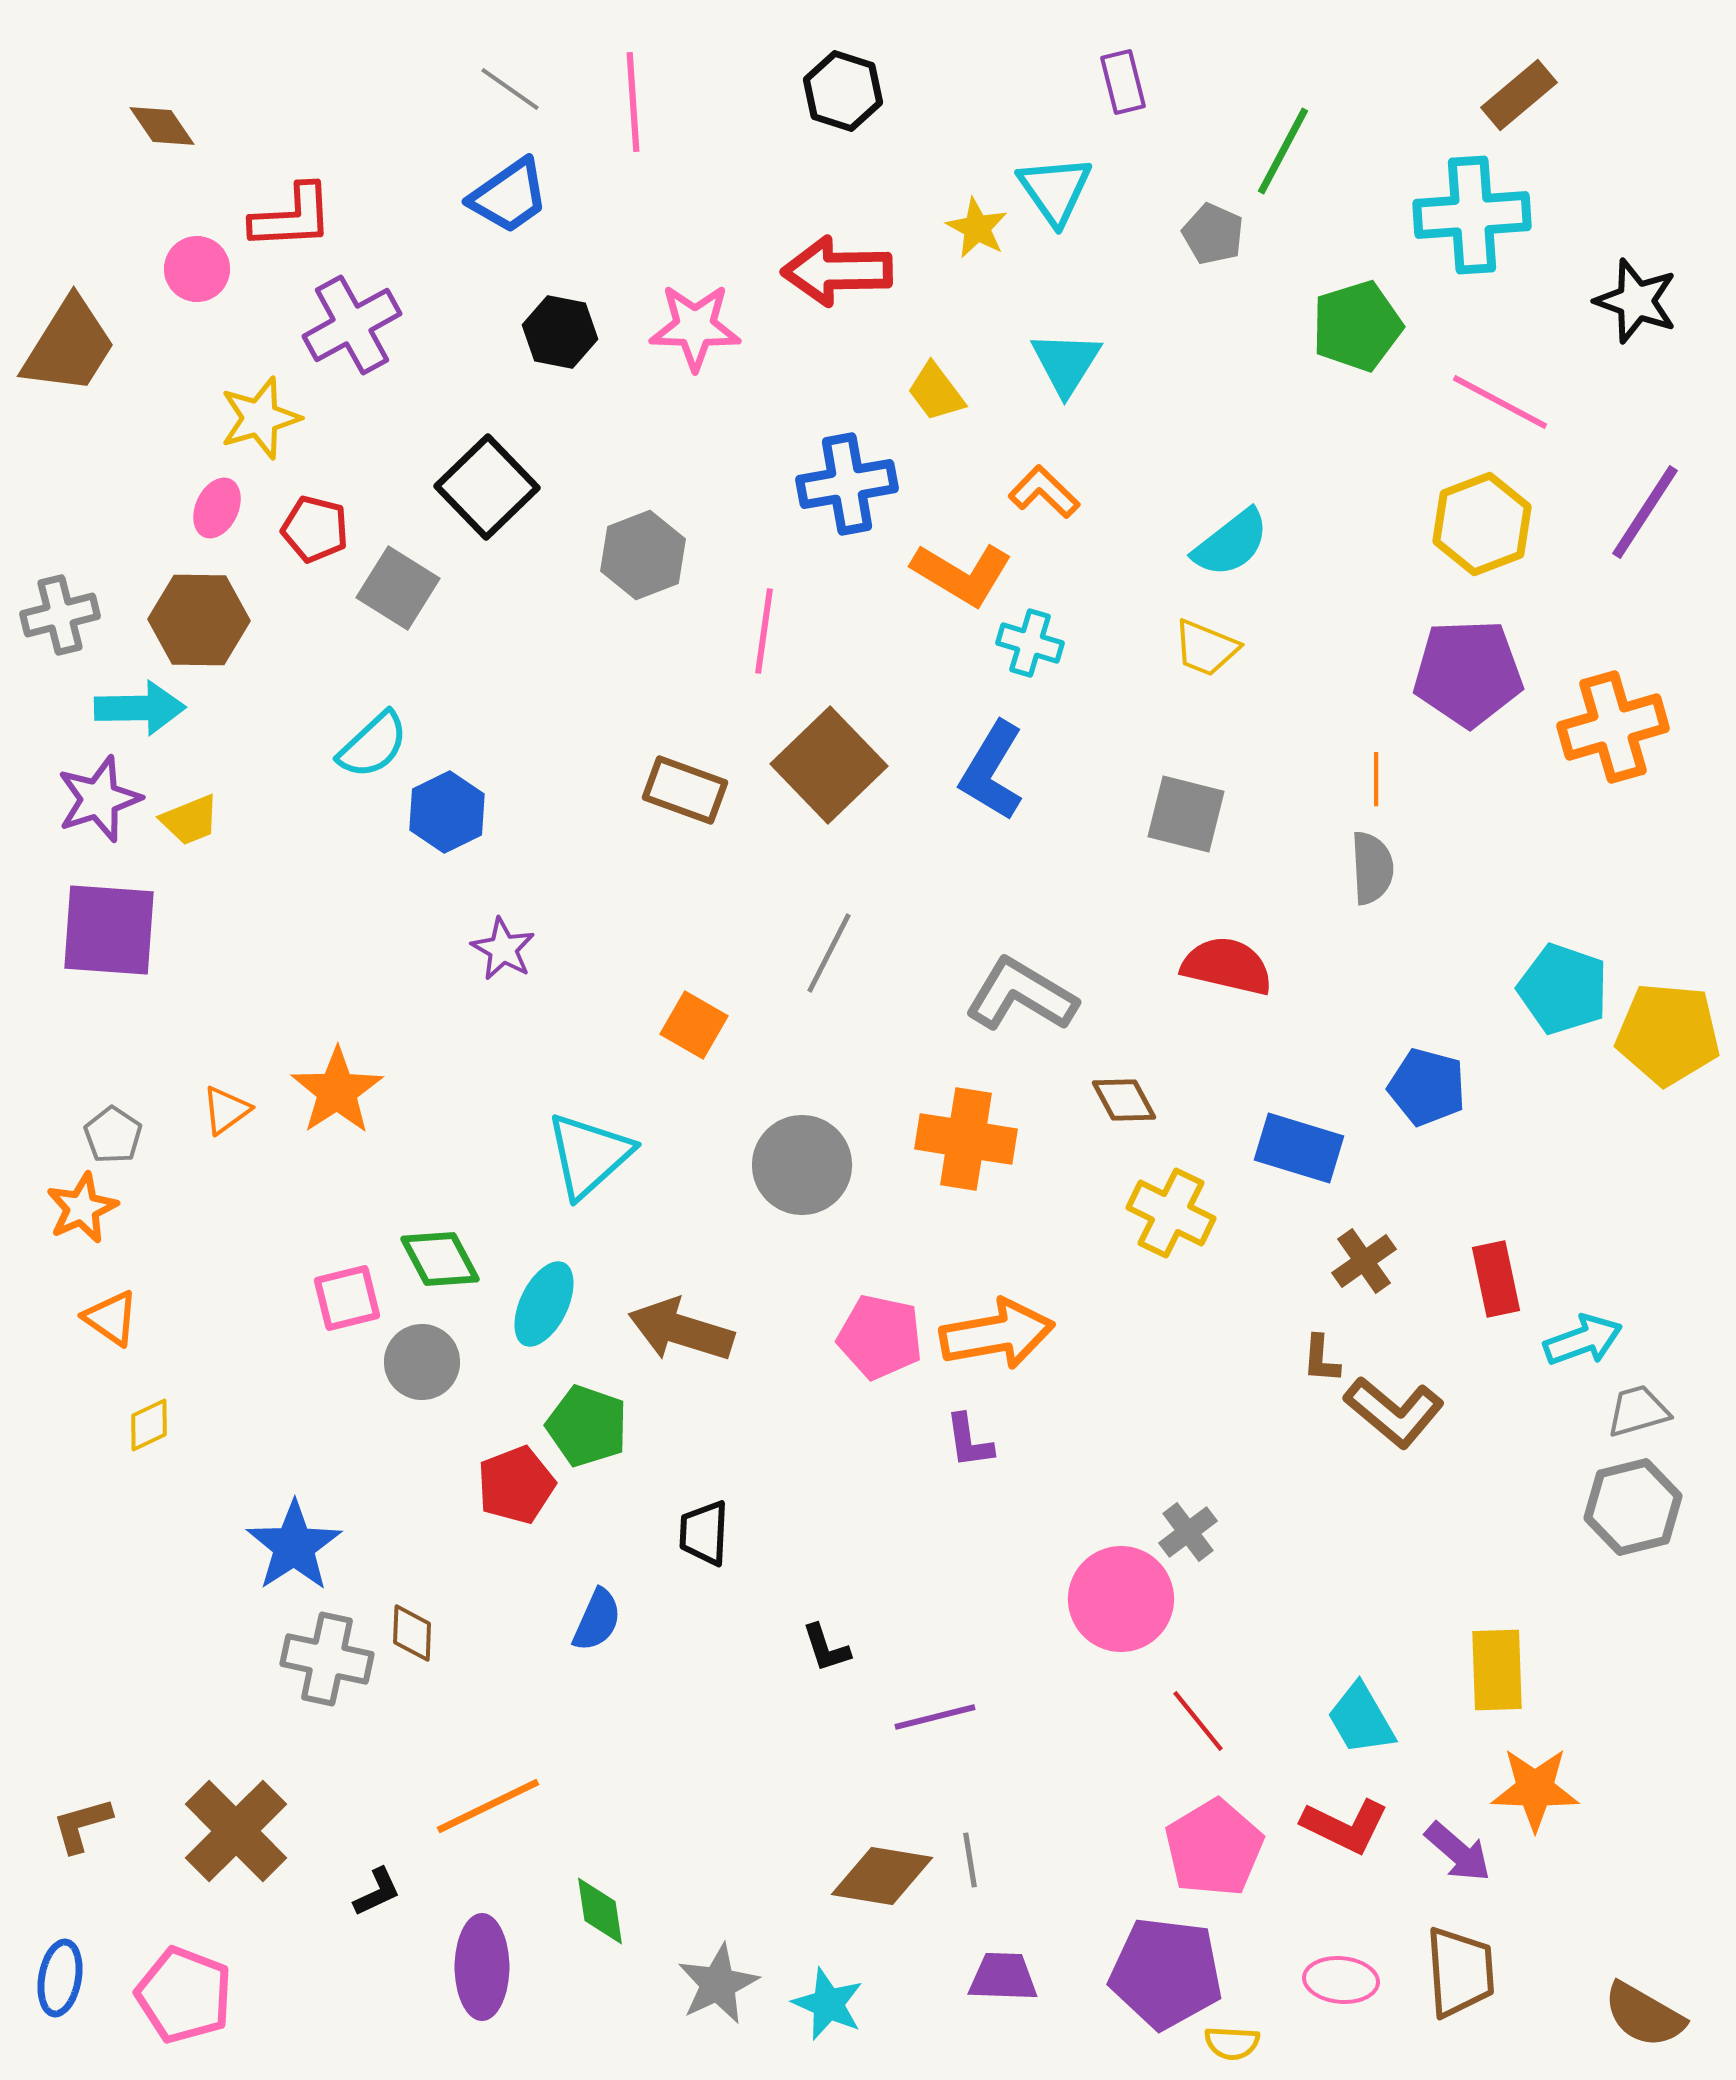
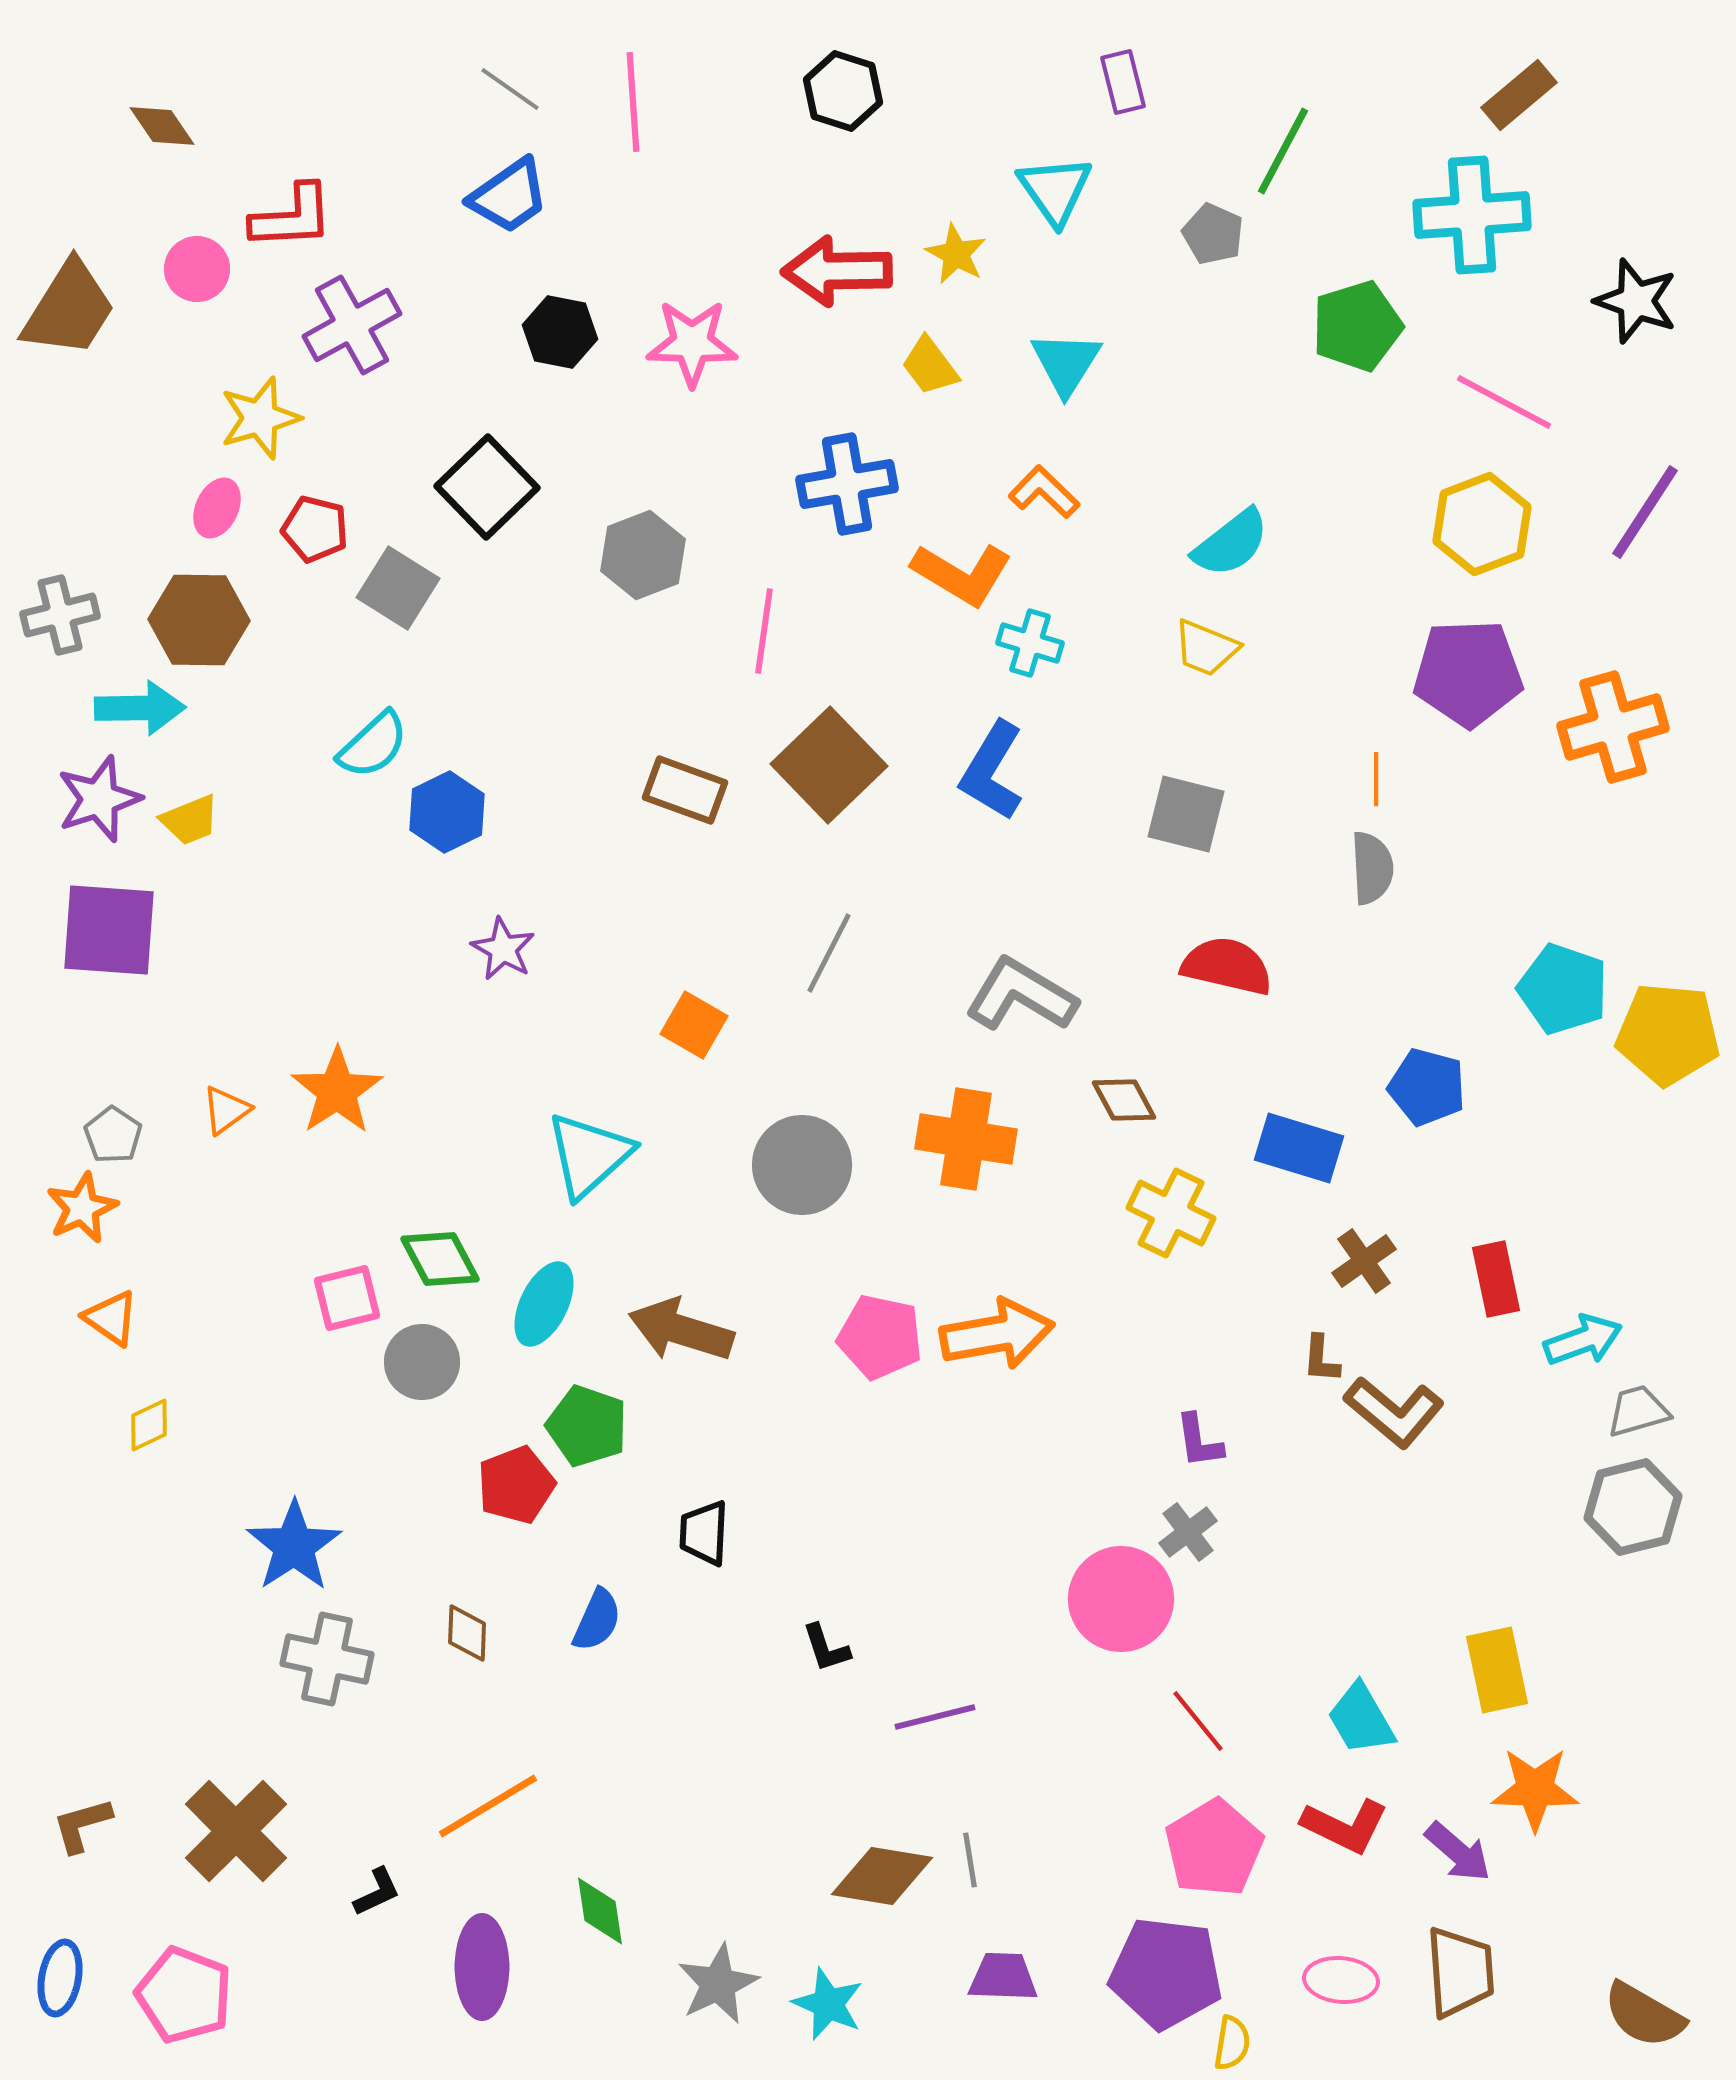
yellow star at (977, 228): moved 21 px left, 26 px down
pink star at (695, 327): moved 3 px left, 16 px down
brown trapezoid at (69, 346): moved 37 px up
yellow trapezoid at (936, 392): moved 6 px left, 26 px up
pink line at (1500, 402): moved 4 px right
purple L-shape at (969, 1441): moved 230 px right
brown diamond at (412, 1633): moved 55 px right
yellow rectangle at (1497, 1670): rotated 10 degrees counterclockwise
orange line at (488, 1806): rotated 5 degrees counterclockwise
yellow semicircle at (1232, 2043): rotated 84 degrees counterclockwise
